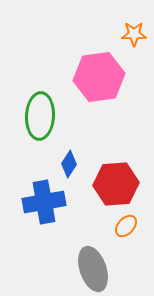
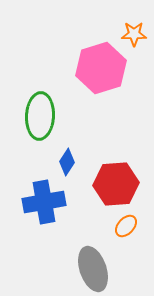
pink hexagon: moved 2 px right, 9 px up; rotated 9 degrees counterclockwise
blue diamond: moved 2 px left, 2 px up
